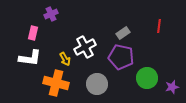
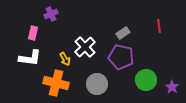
red line: rotated 16 degrees counterclockwise
white cross: rotated 15 degrees counterclockwise
green circle: moved 1 px left, 2 px down
purple star: rotated 24 degrees counterclockwise
